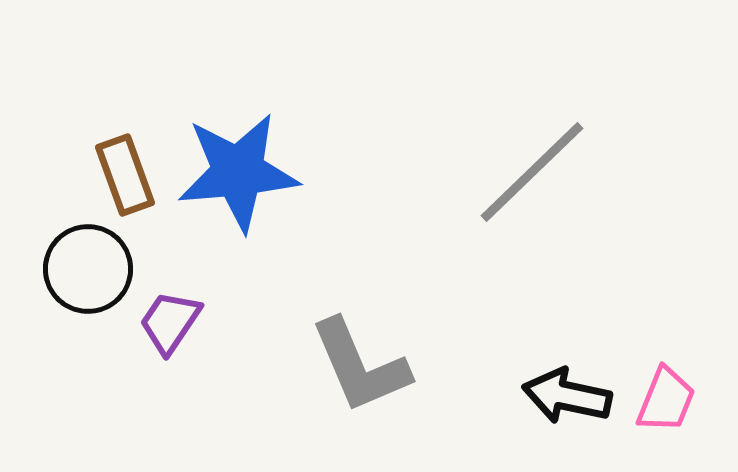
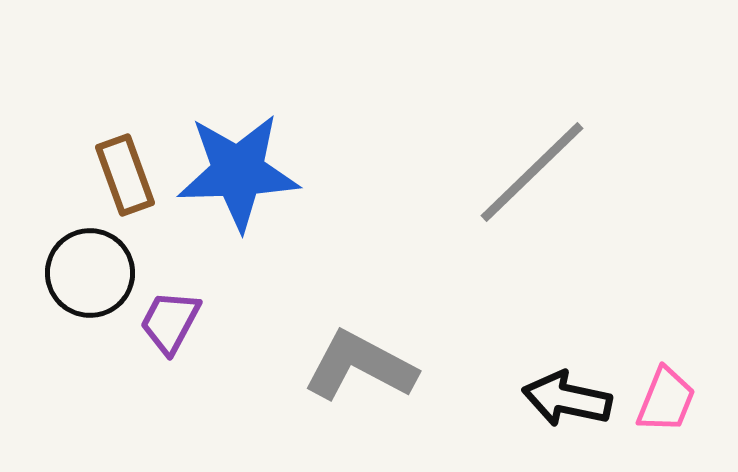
blue star: rotated 3 degrees clockwise
black circle: moved 2 px right, 4 px down
purple trapezoid: rotated 6 degrees counterclockwise
gray L-shape: rotated 141 degrees clockwise
black arrow: moved 3 px down
